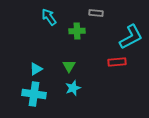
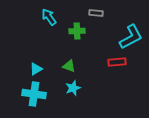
green triangle: rotated 40 degrees counterclockwise
